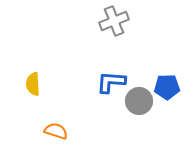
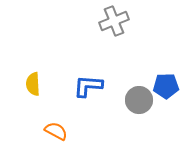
blue L-shape: moved 23 px left, 4 px down
blue pentagon: moved 1 px left, 1 px up
gray circle: moved 1 px up
orange semicircle: rotated 10 degrees clockwise
